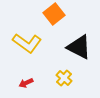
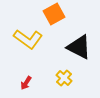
orange square: rotated 10 degrees clockwise
yellow L-shape: moved 1 px right, 4 px up
red arrow: rotated 32 degrees counterclockwise
